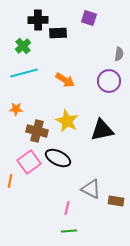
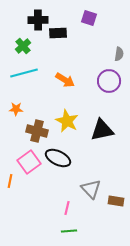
gray triangle: rotated 20 degrees clockwise
